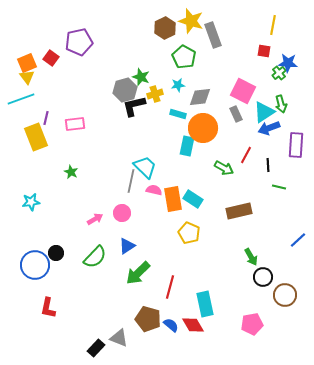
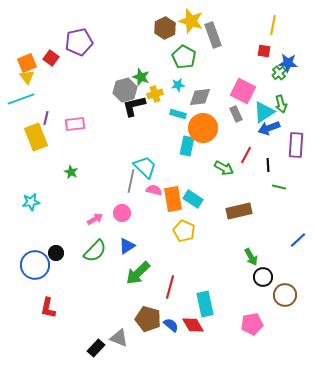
yellow pentagon at (189, 233): moved 5 px left, 2 px up
green semicircle at (95, 257): moved 6 px up
